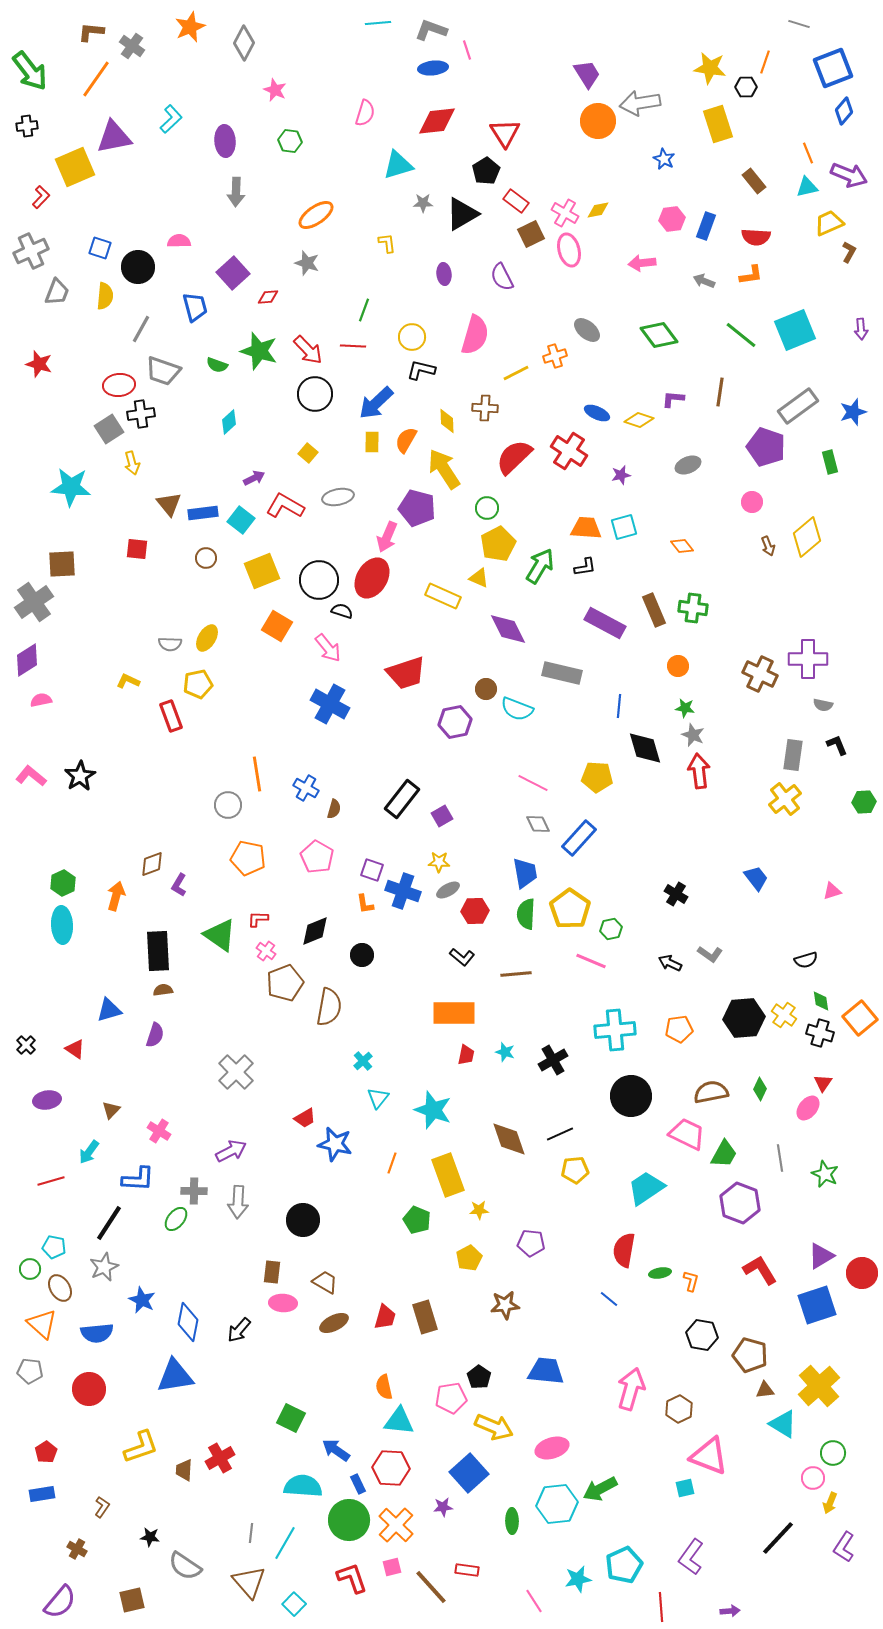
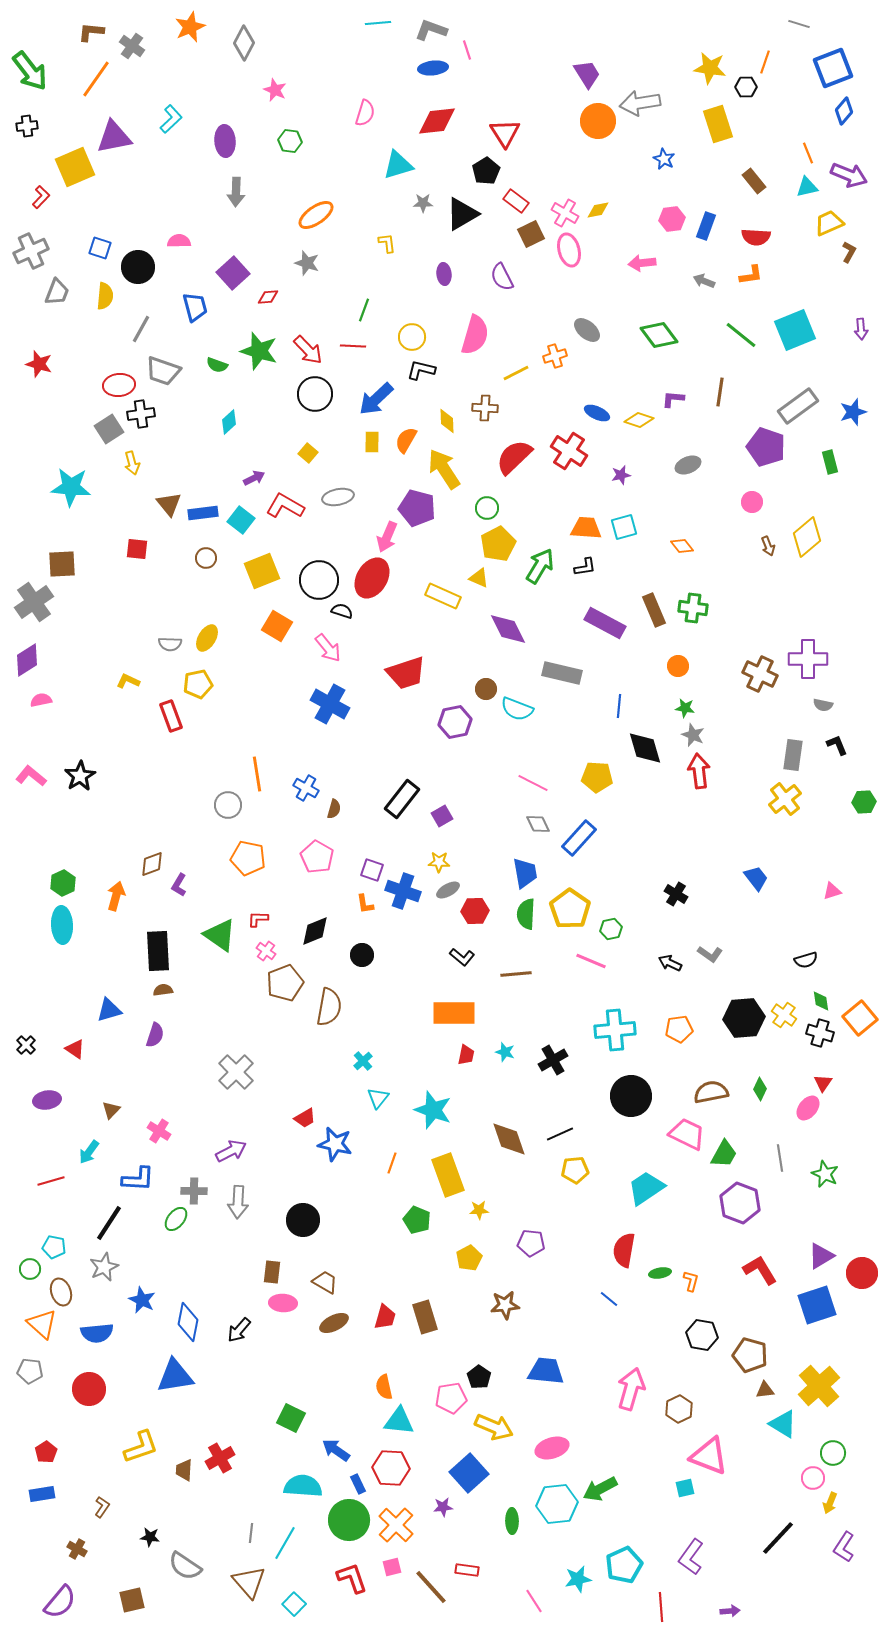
blue arrow at (376, 403): moved 4 px up
brown ellipse at (60, 1288): moved 1 px right, 4 px down; rotated 12 degrees clockwise
